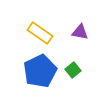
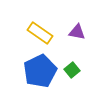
purple triangle: moved 3 px left
green square: moved 1 px left
